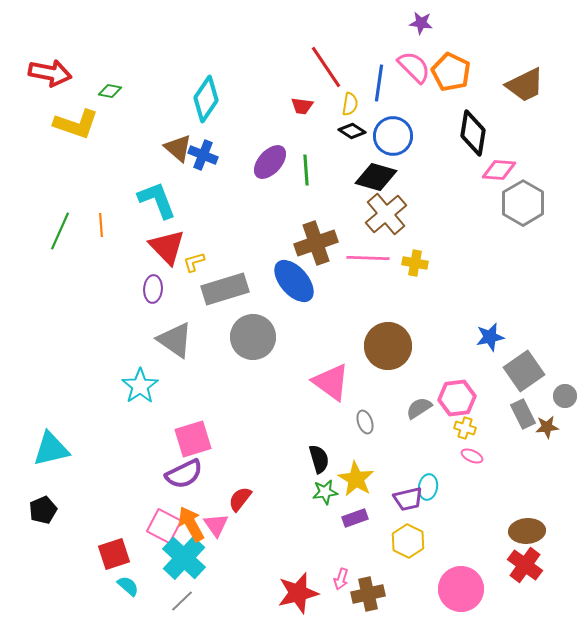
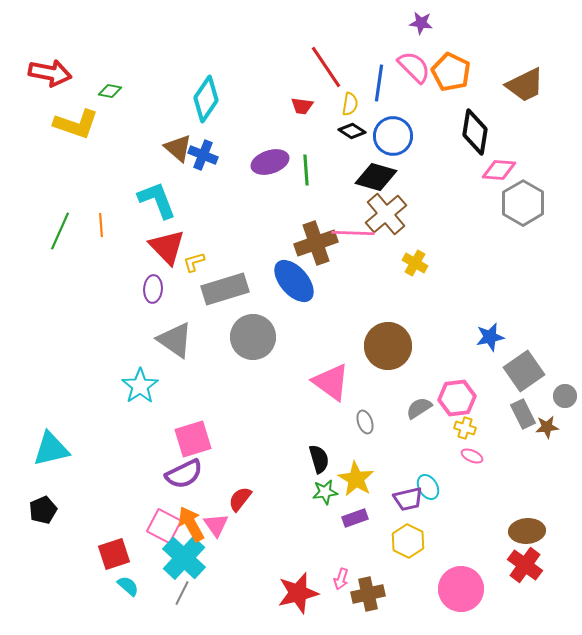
black diamond at (473, 133): moved 2 px right, 1 px up
purple ellipse at (270, 162): rotated 30 degrees clockwise
pink line at (368, 258): moved 15 px left, 25 px up
yellow cross at (415, 263): rotated 20 degrees clockwise
cyan ellipse at (428, 487): rotated 40 degrees counterclockwise
gray line at (182, 601): moved 8 px up; rotated 20 degrees counterclockwise
